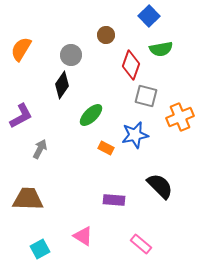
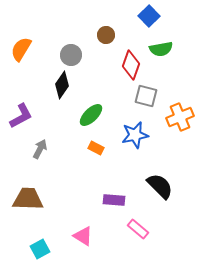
orange rectangle: moved 10 px left
pink rectangle: moved 3 px left, 15 px up
